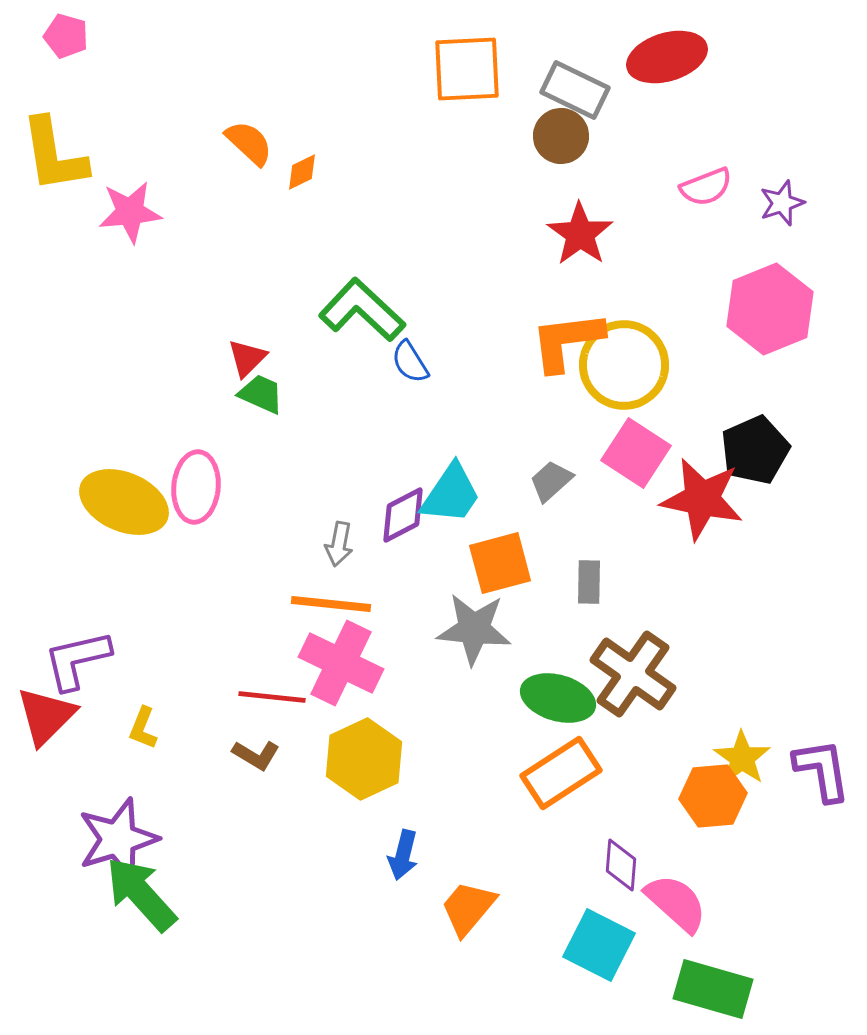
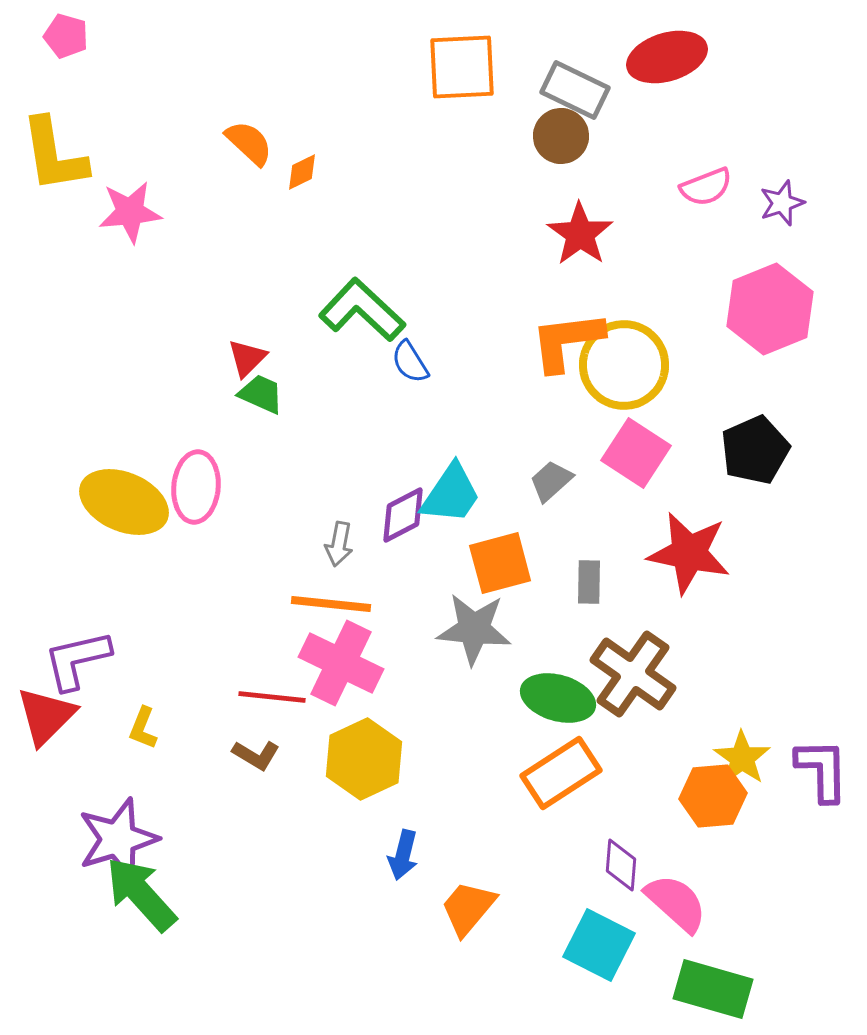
orange square at (467, 69): moved 5 px left, 2 px up
red star at (702, 499): moved 13 px left, 54 px down
purple L-shape at (822, 770): rotated 8 degrees clockwise
